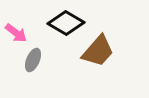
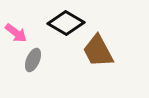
brown trapezoid: rotated 111 degrees clockwise
